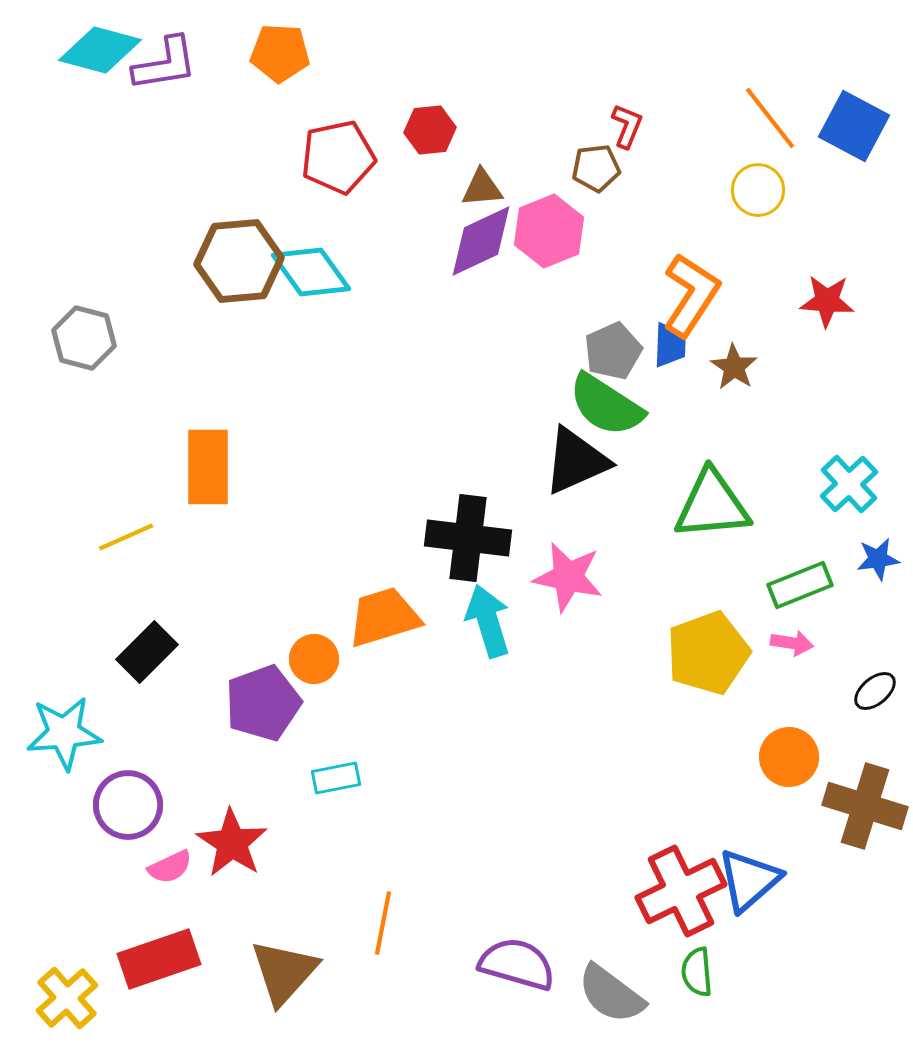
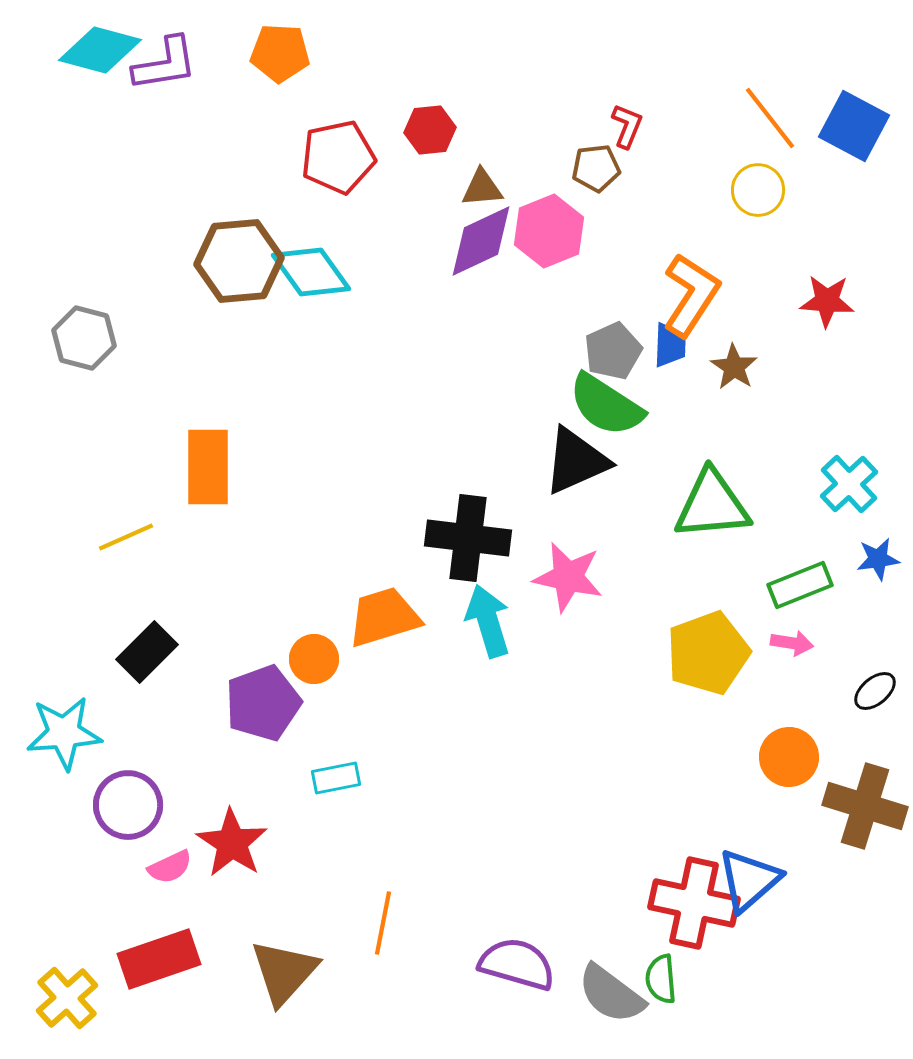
red cross at (681, 891): moved 13 px right, 12 px down; rotated 38 degrees clockwise
green semicircle at (697, 972): moved 36 px left, 7 px down
